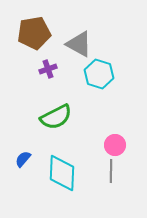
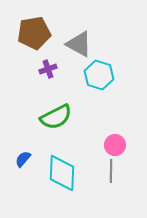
cyan hexagon: moved 1 px down
